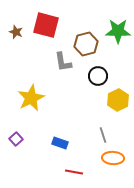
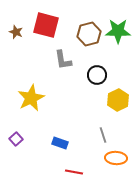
brown hexagon: moved 3 px right, 10 px up
gray L-shape: moved 2 px up
black circle: moved 1 px left, 1 px up
orange ellipse: moved 3 px right
